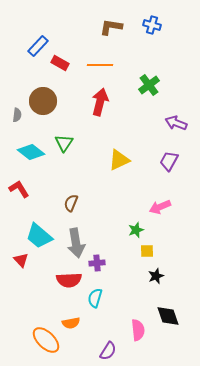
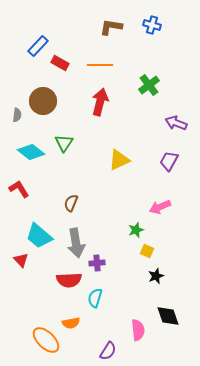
yellow square: rotated 24 degrees clockwise
